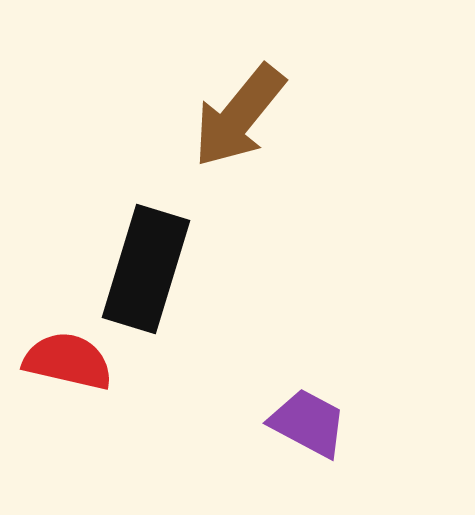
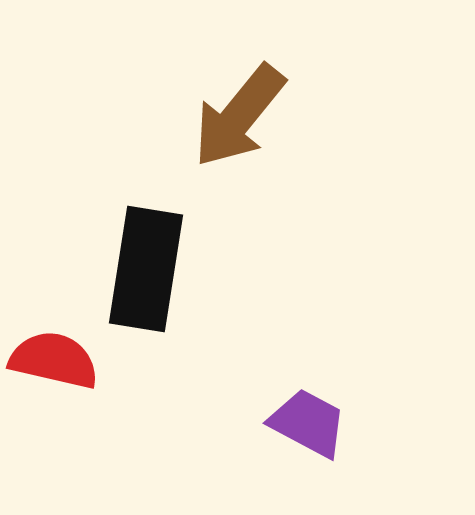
black rectangle: rotated 8 degrees counterclockwise
red semicircle: moved 14 px left, 1 px up
